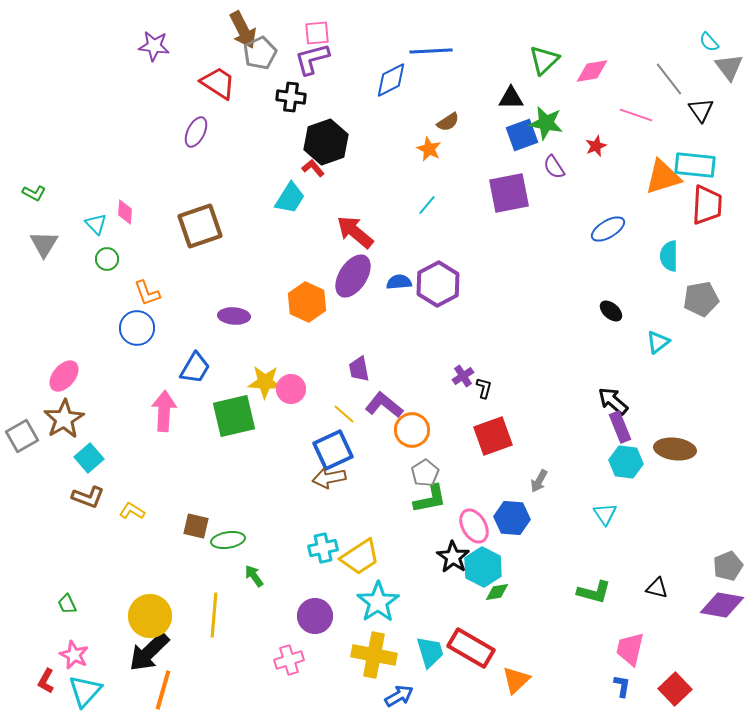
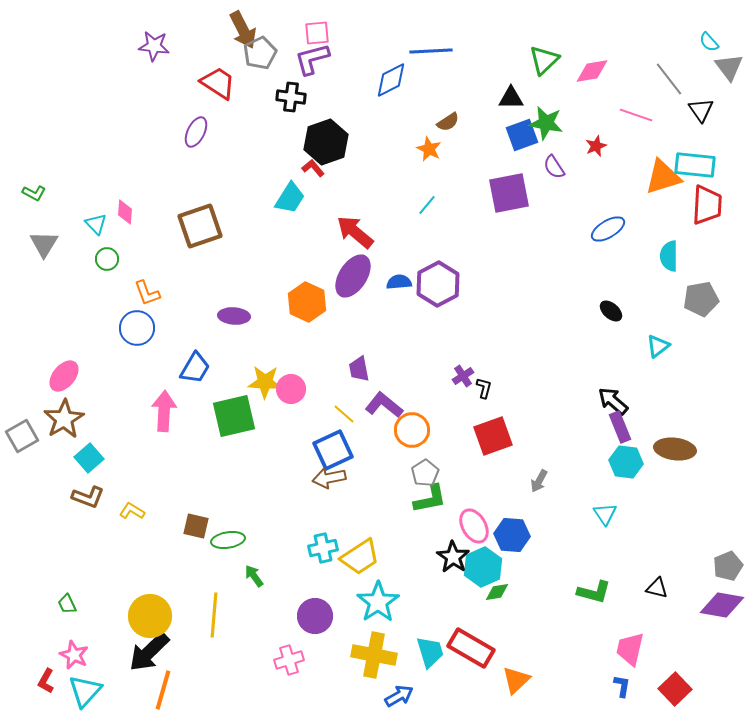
cyan triangle at (658, 342): moved 4 px down
blue hexagon at (512, 518): moved 17 px down
cyan hexagon at (483, 567): rotated 9 degrees clockwise
